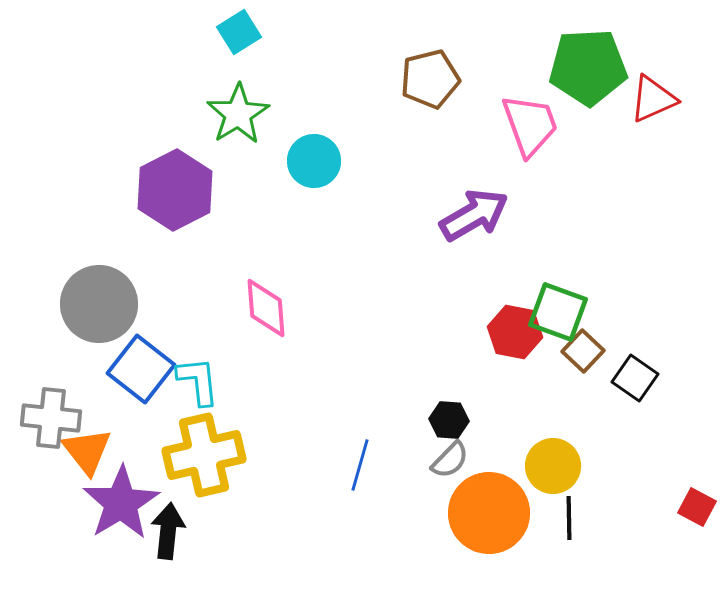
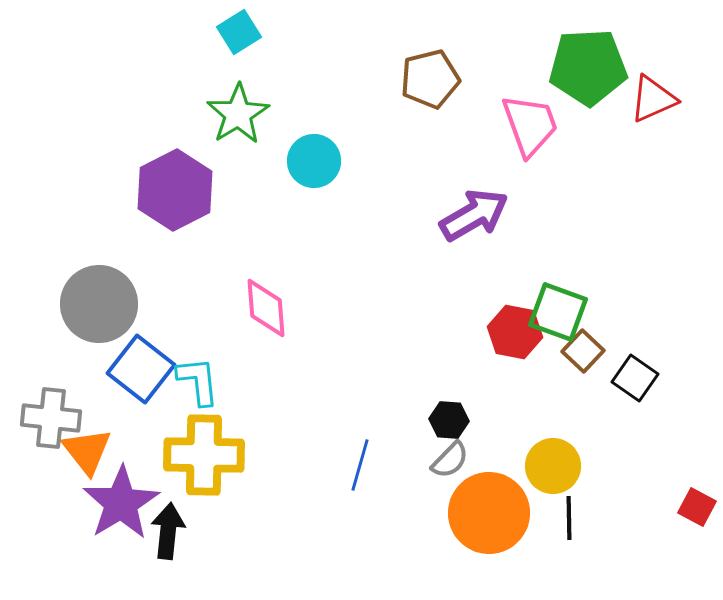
yellow cross: rotated 14 degrees clockwise
